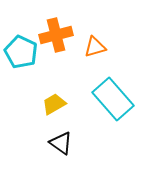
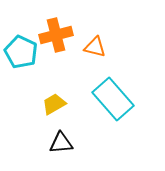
orange triangle: rotated 30 degrees clockwise
black triangle: rotated 40 degrees counterclockwise
